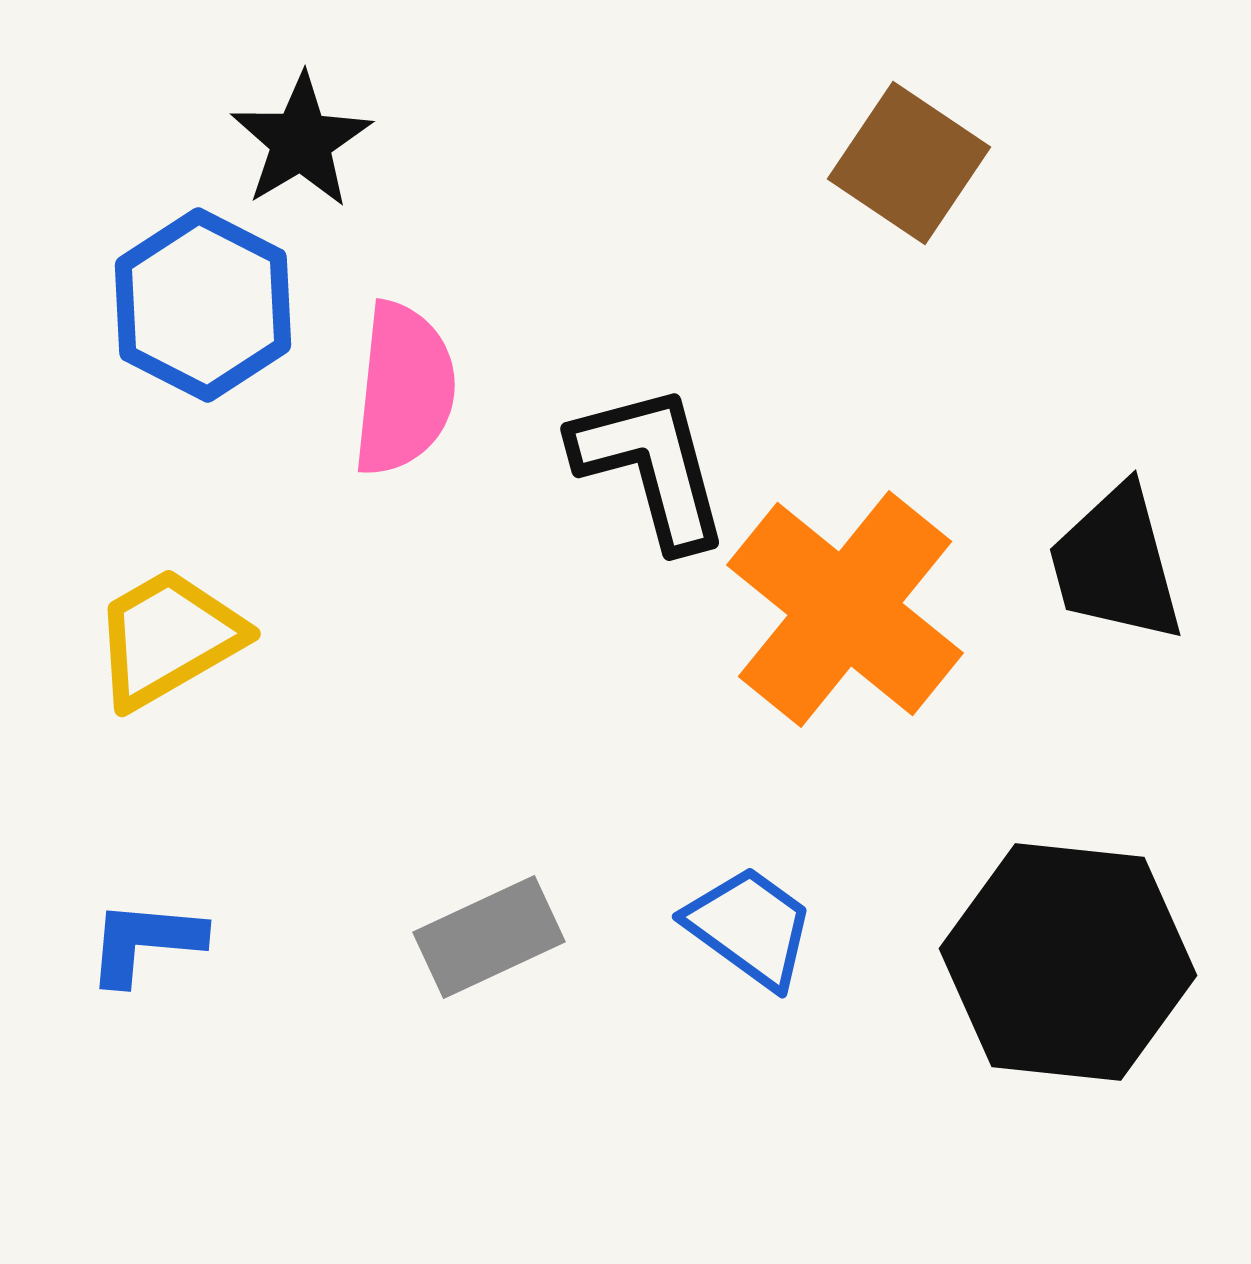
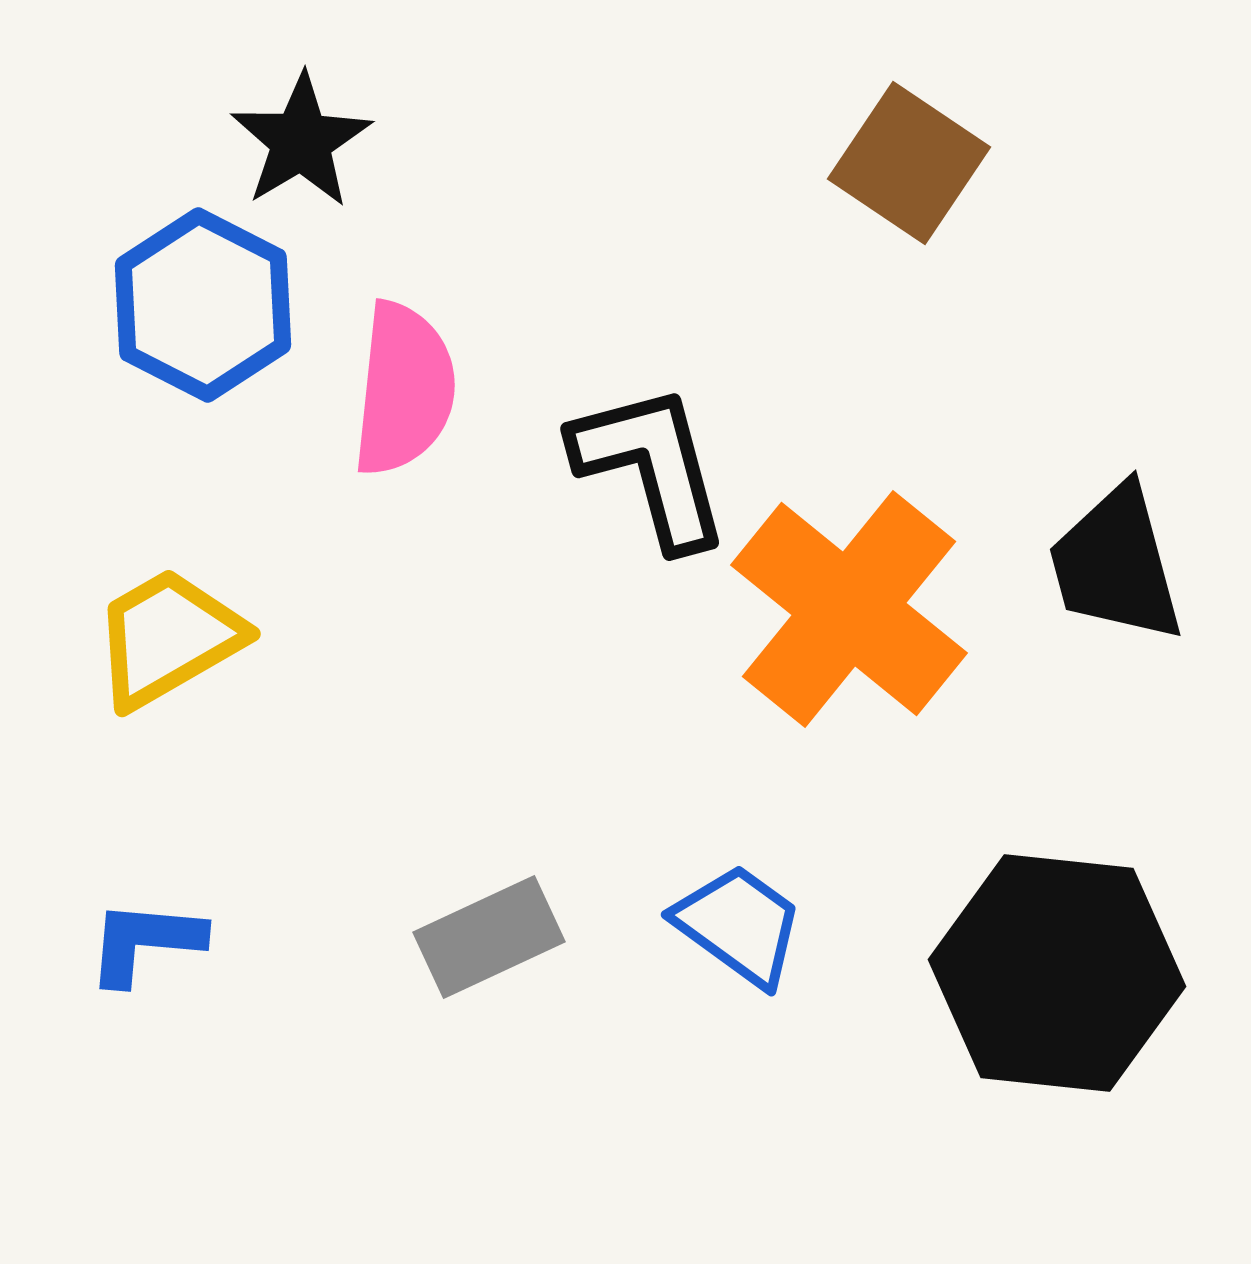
orange cross: moved 4 px right
blue trapezoid: moved 11 px left, 2 px up
black hexagon: moved 11 px left, 11 px down
